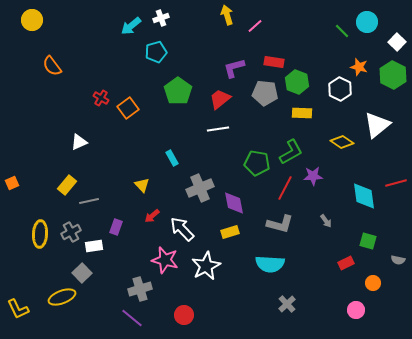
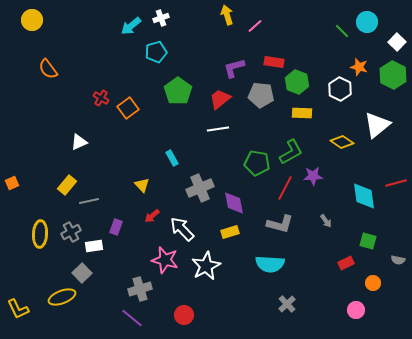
orange semicircle at (52, 66): moved 4 px left, 3 px down
gray pentagon at (265, 93): moved 4 px left, 2 px down
